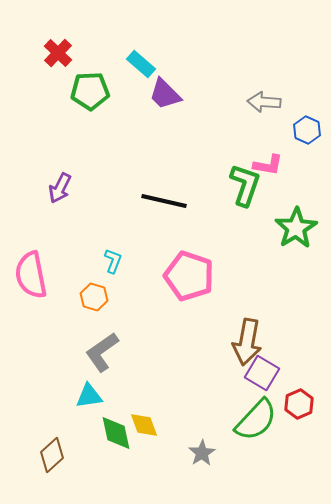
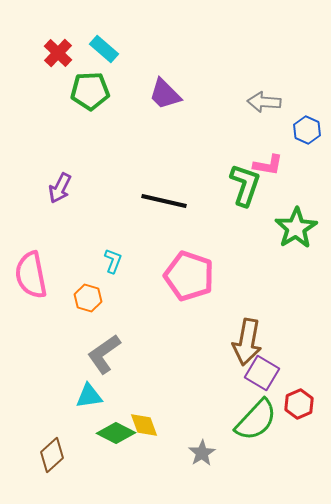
cyan rectangle: moved 37 px left, 15 px up
orange hexagon: moved 6 px left, 1 px down
gray L-shape: moved 2 px right, 2 px down
green diamond: rotated 51 degrees counterclockwise
